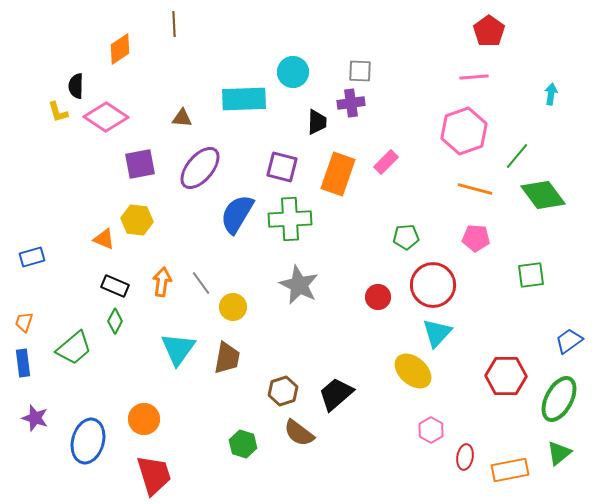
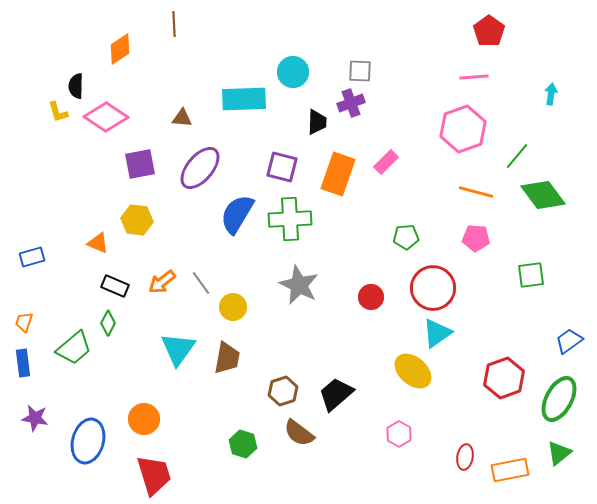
purple cross at (351, 103): rotated 12 degrees counterclockwise
pink hexagon at (464, 131): moved 1 px left, 2 px up
orange line at (475, 189): moved 1 px right, 3 px down
orange triangle at (104, 239): moved 6 px left, 4 px down
orange arrow at (162, 282): rotated 136 degrees counterclockwise
red circle at (433, 285): moved 3 px down
red circle at (378, 297): moved 7 px left
green diamond at (115, 321): moved 7 px left, 2 px down
cyan triangle at (437, 333): rotated 12 degrees clockwise
red hexagon at (506, 376): moved 2 px left, 2 px down; rotated 21 degrees counterclockwise
purple star at (35, 418): rotated 8 degrees counterclockwise
pink hexagon at (431, 430): moved 32 px left, 4 px down
